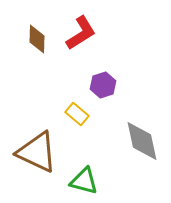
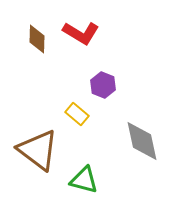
red L-shape: rotated 63 degrees clockwise
purple hexagon: rotated 20 degrees counterclockwise
brown triangle: moved 1 px right, 2 px up; rotated 12 degrees clockwise
green triangle: moved 1 px up
